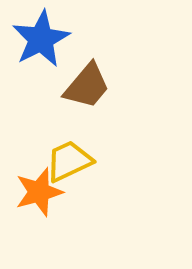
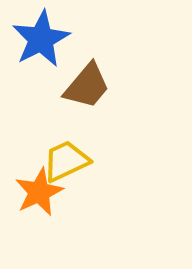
yellow trapezoid: moved 3 px left
orange star: rotated 9 degrees counterclockwise
